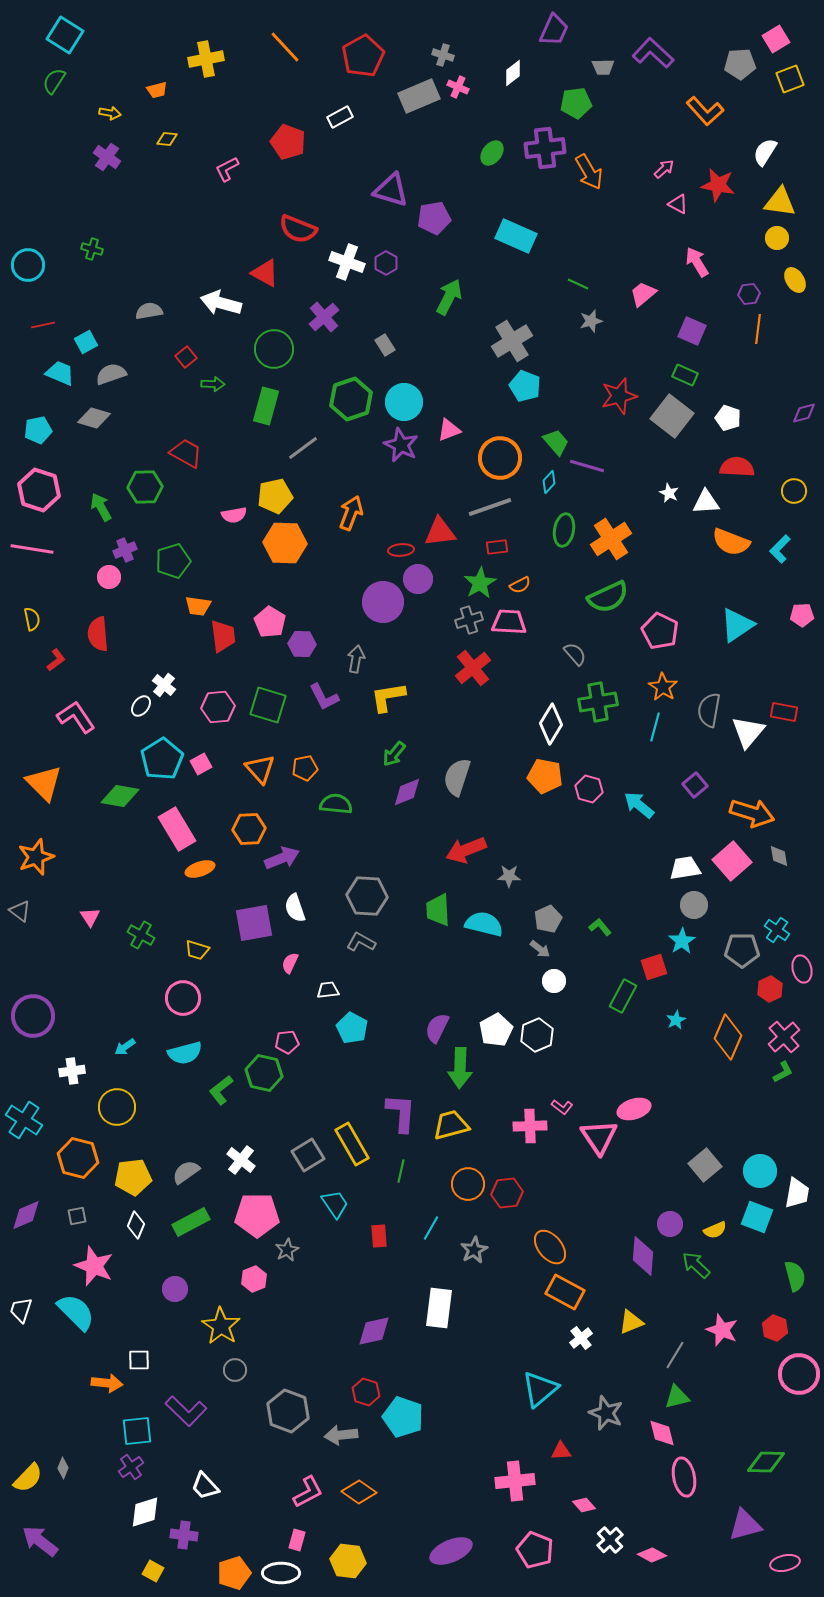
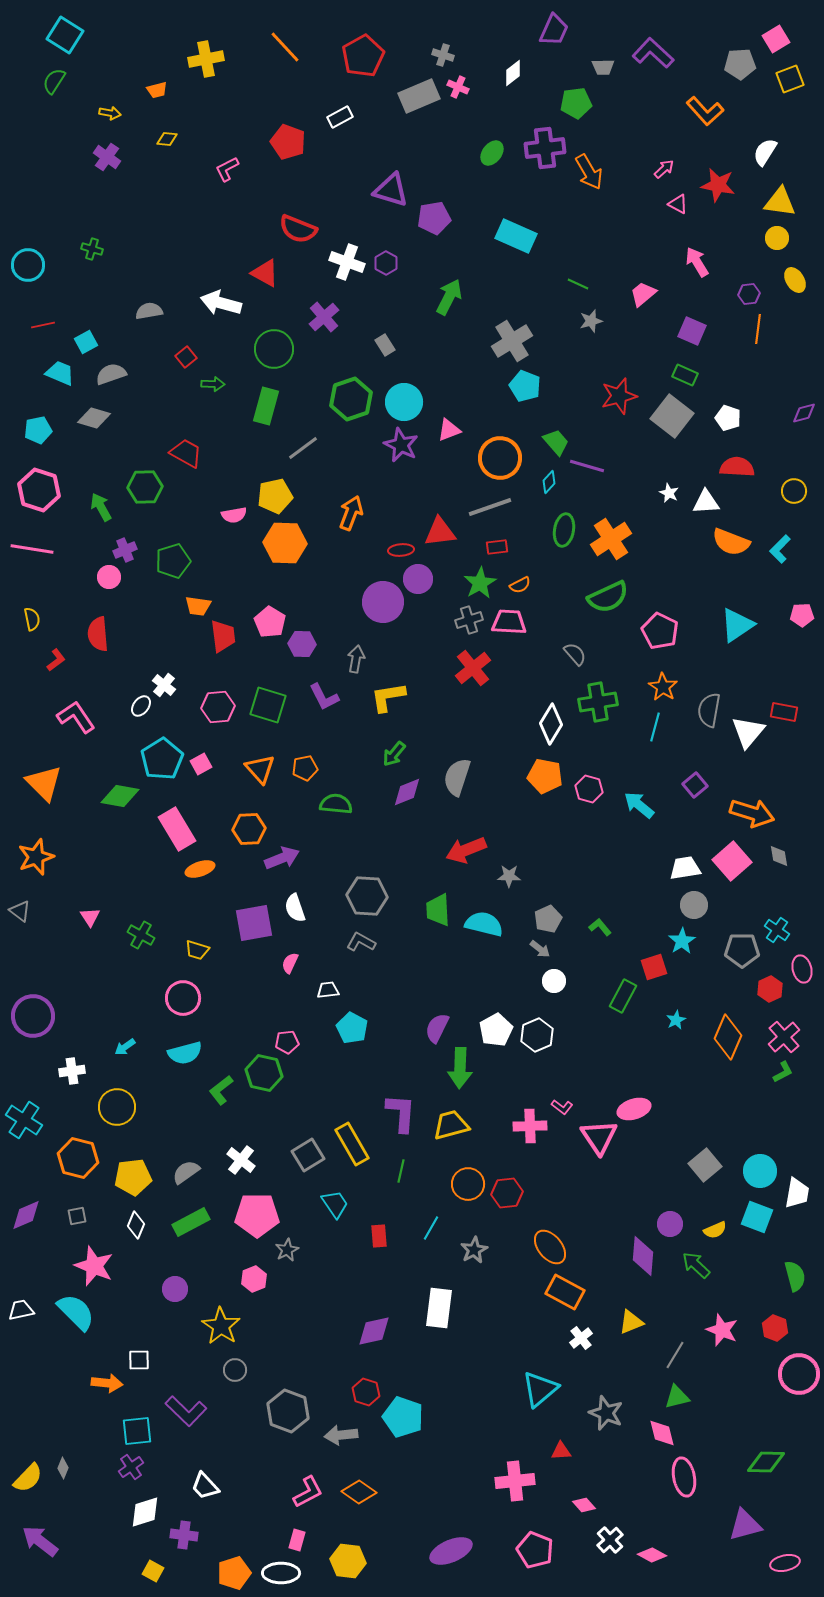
white trapezoid at (21, 1310): rotated 60 degrees clockwise
